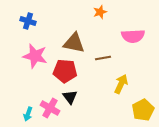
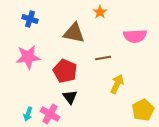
orange star: rotated 16 degrees counterclockwise
blue cross: moved 2 px right, 2 px up
pink semicircle: moved 2 px right
brown triangle: moved 10 px up
pink star: moved 7 px left, 1 px down; rotated 20 degrees counterclockwise
red pentagon: rotated 20 degrees clockwise
yellow arrow: moved 4 px left
pink cross: moved 6 px down
